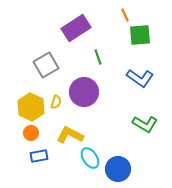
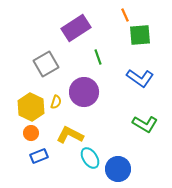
gray square: moved 1 px up
blue rectangle: rotated 12 degrees counterclockwise
